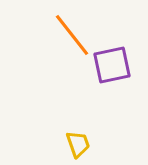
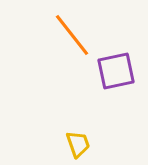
purple square: moved 4 px right, 6 px down
